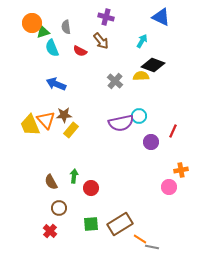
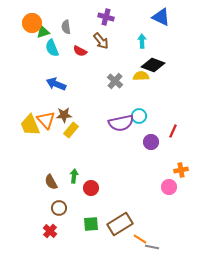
cyan arrow: rotated 32 degrees counterclockwise
